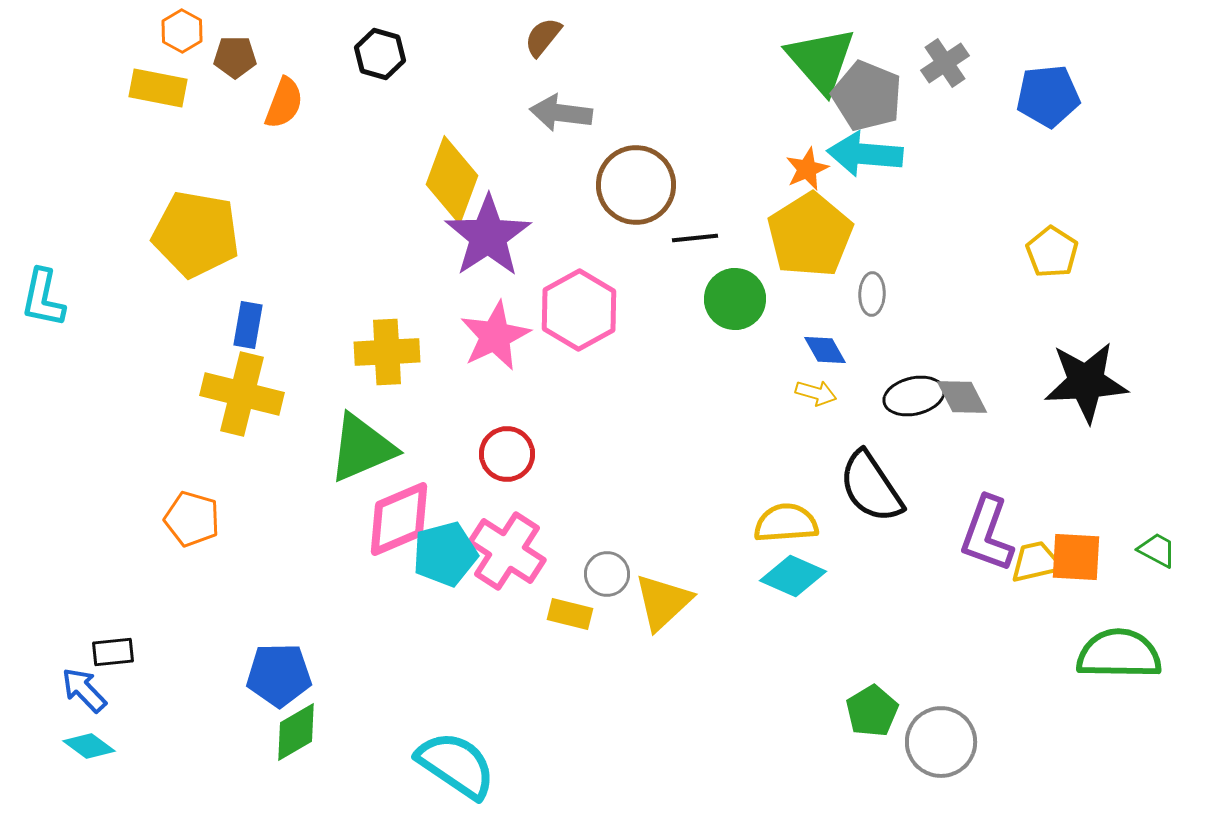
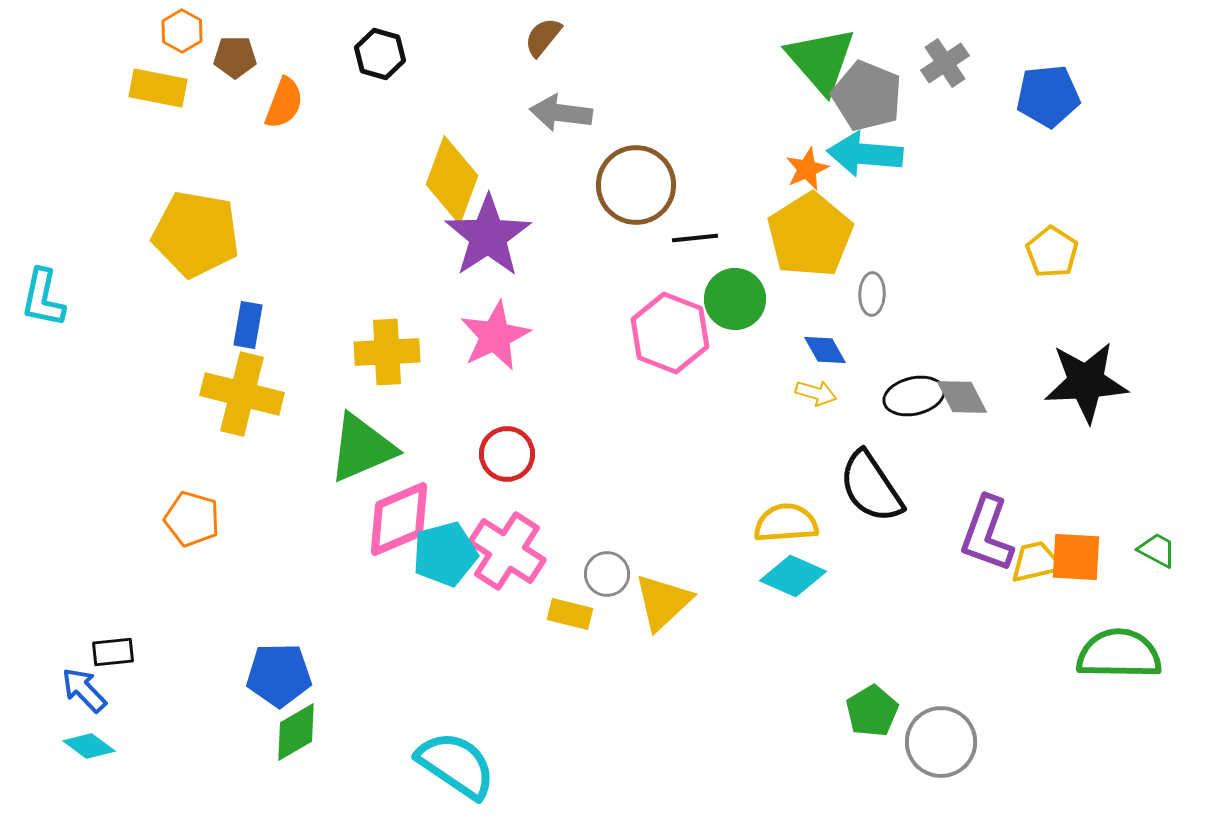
pink hexagon at (579, 310): moved 91 px right, 23 px down; rotated 10 degrees counterclockwise
